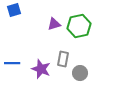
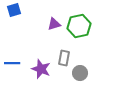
gray rectangle: moved 1 px right, 1 px up
